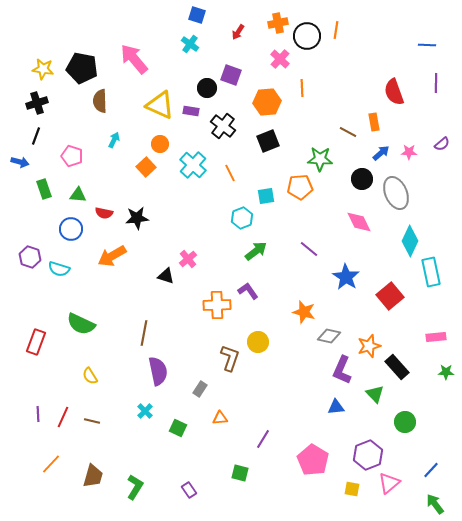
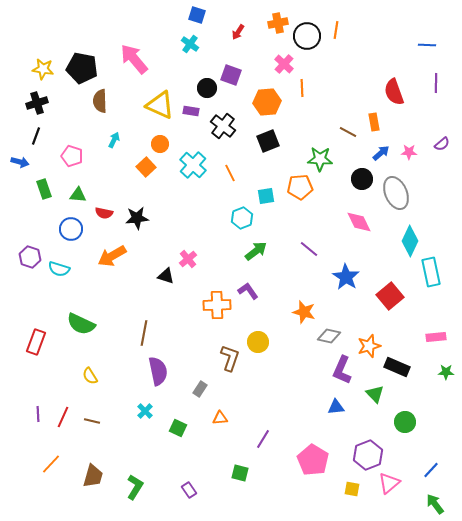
pink cross at (280, 59): moved 4 px right, 5 px down
black rectangle at (397, 367): rotated 25 degrees counterclockwise
